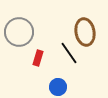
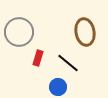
black line: moved 1 px left, 10 px down; rotated 15 degrees counterclockwise
